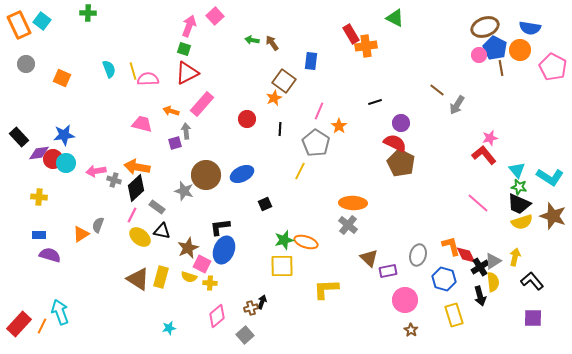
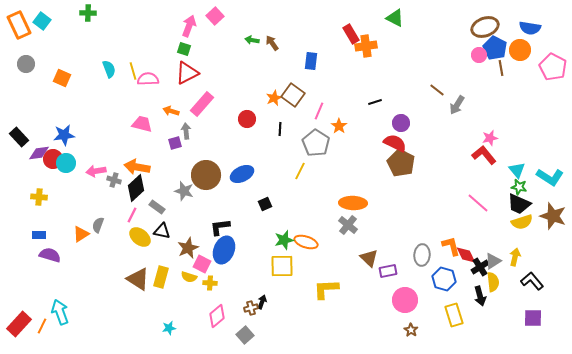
brown square at (284, 81): moved 9 px right, 14 px down
gray ellipse at (418, 255): moved 4 px right; rotated 10 degrees counterclockwise
